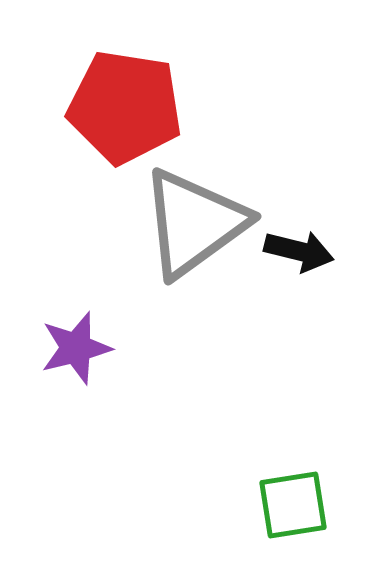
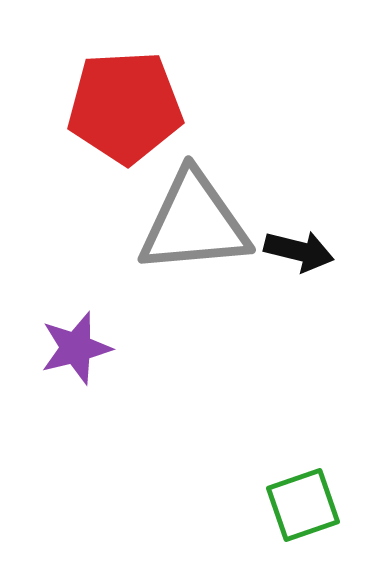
red pentagon: rotated 12 degrees counterclockwise
gray triangle: rotated 31 degrees clockwise
green square: moved 10 px right; rotated 10 degrees counterclockwise
